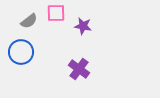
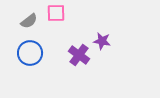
purple star: moved 19 px right, 15 px down
blue circle: moved 9 px right, 1 px down
purple cross: moved 14 px up
